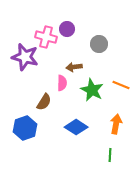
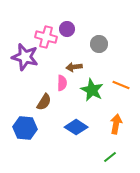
blue hexagon: rotated 25 degrees clockwise
green line: moved 2 px down; rotated 48 degrees clockwise
